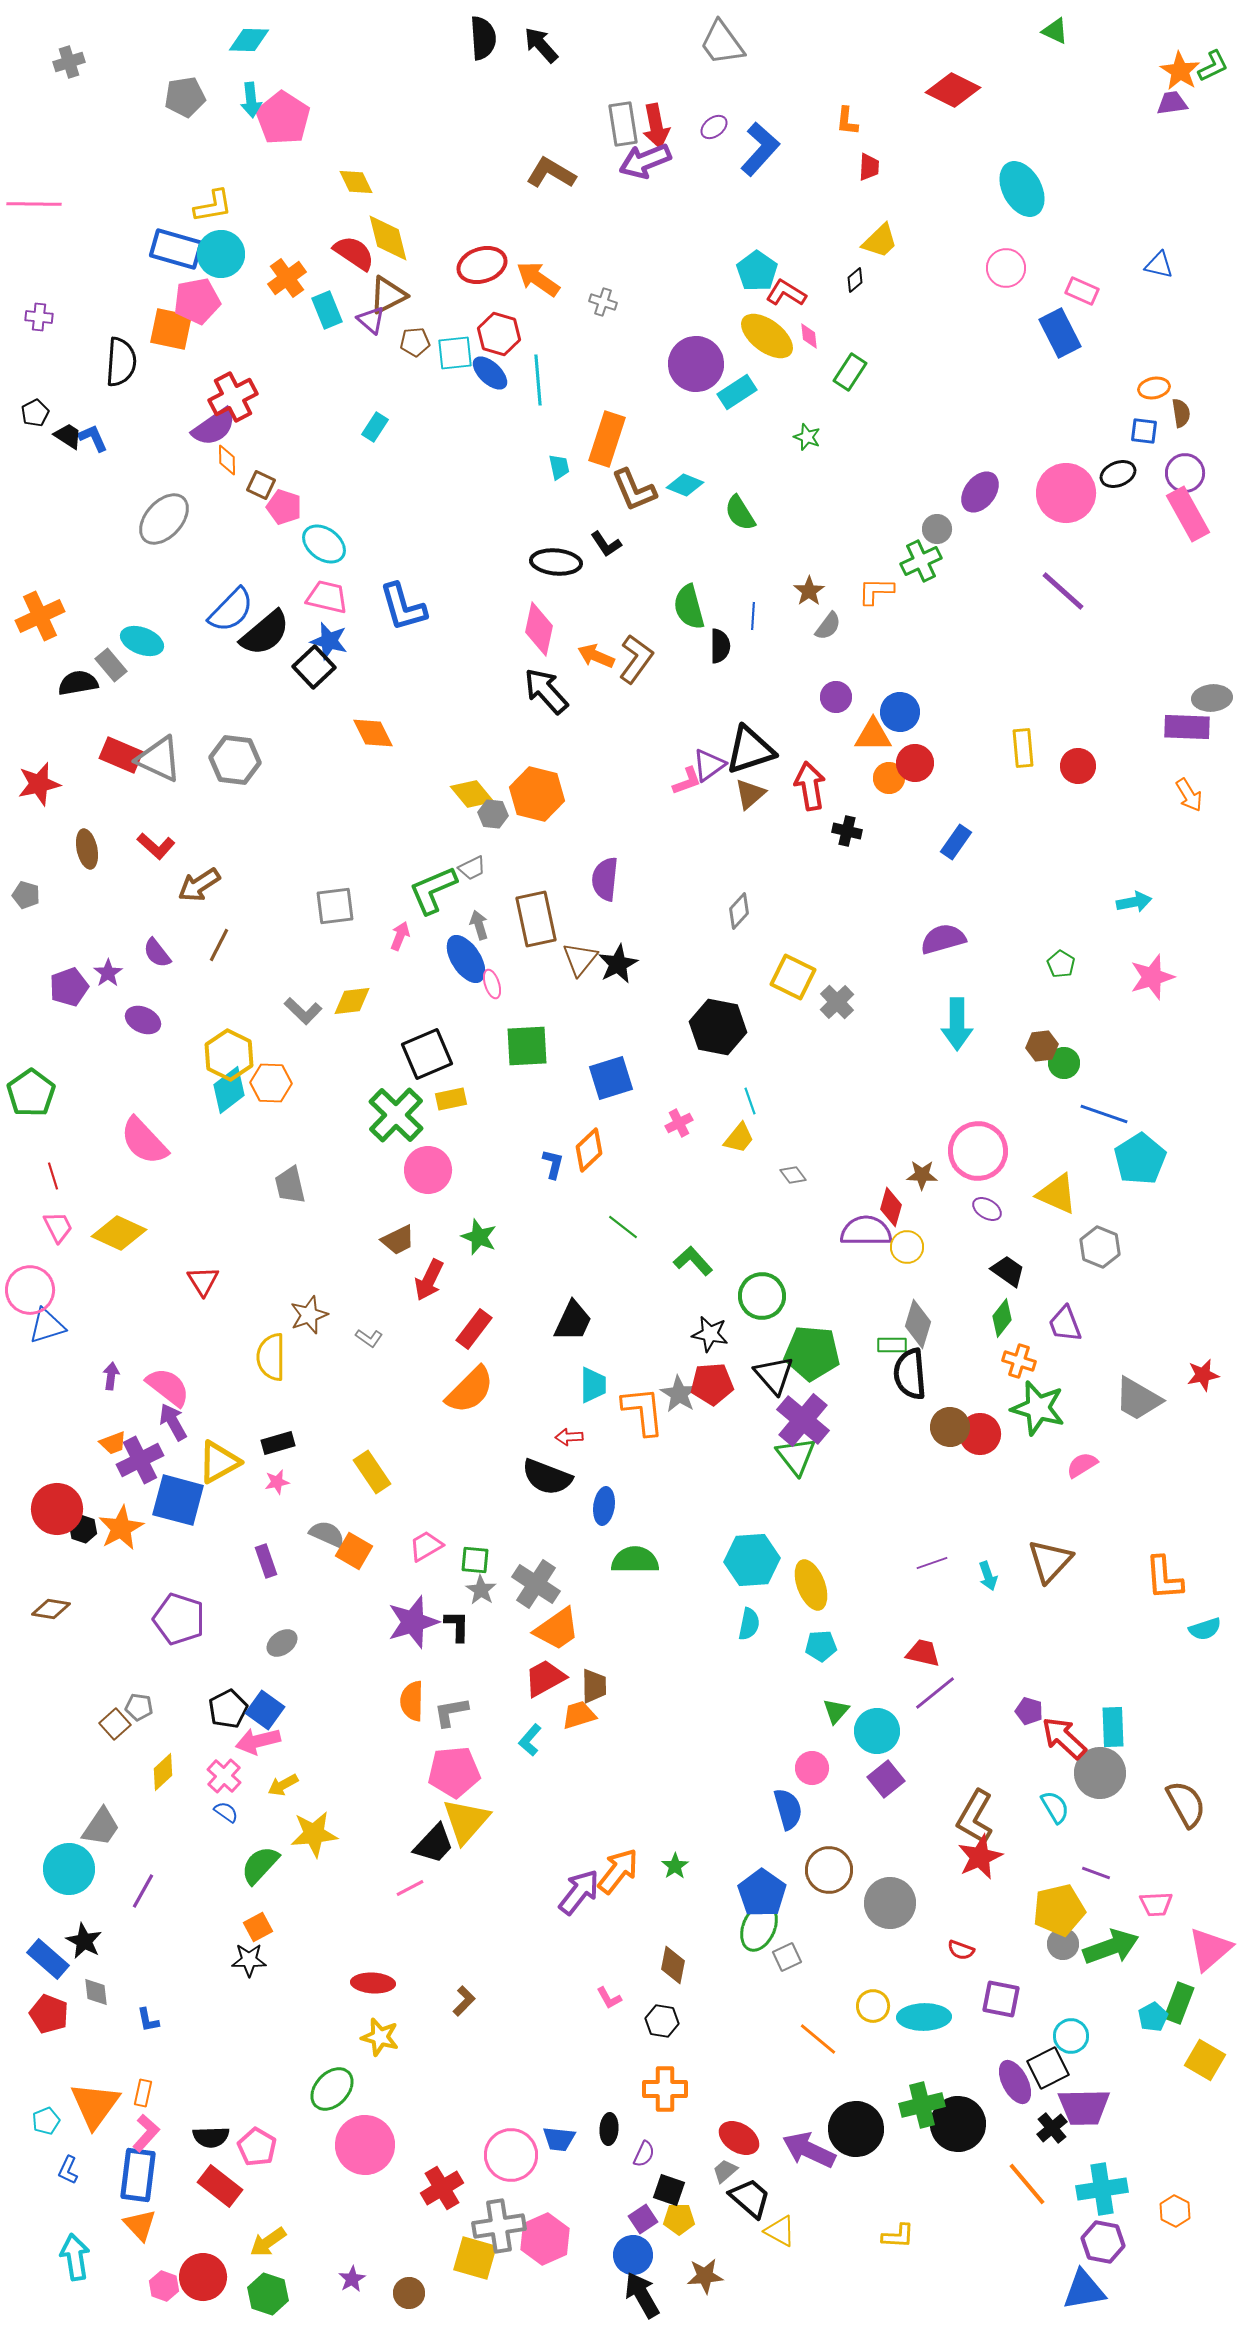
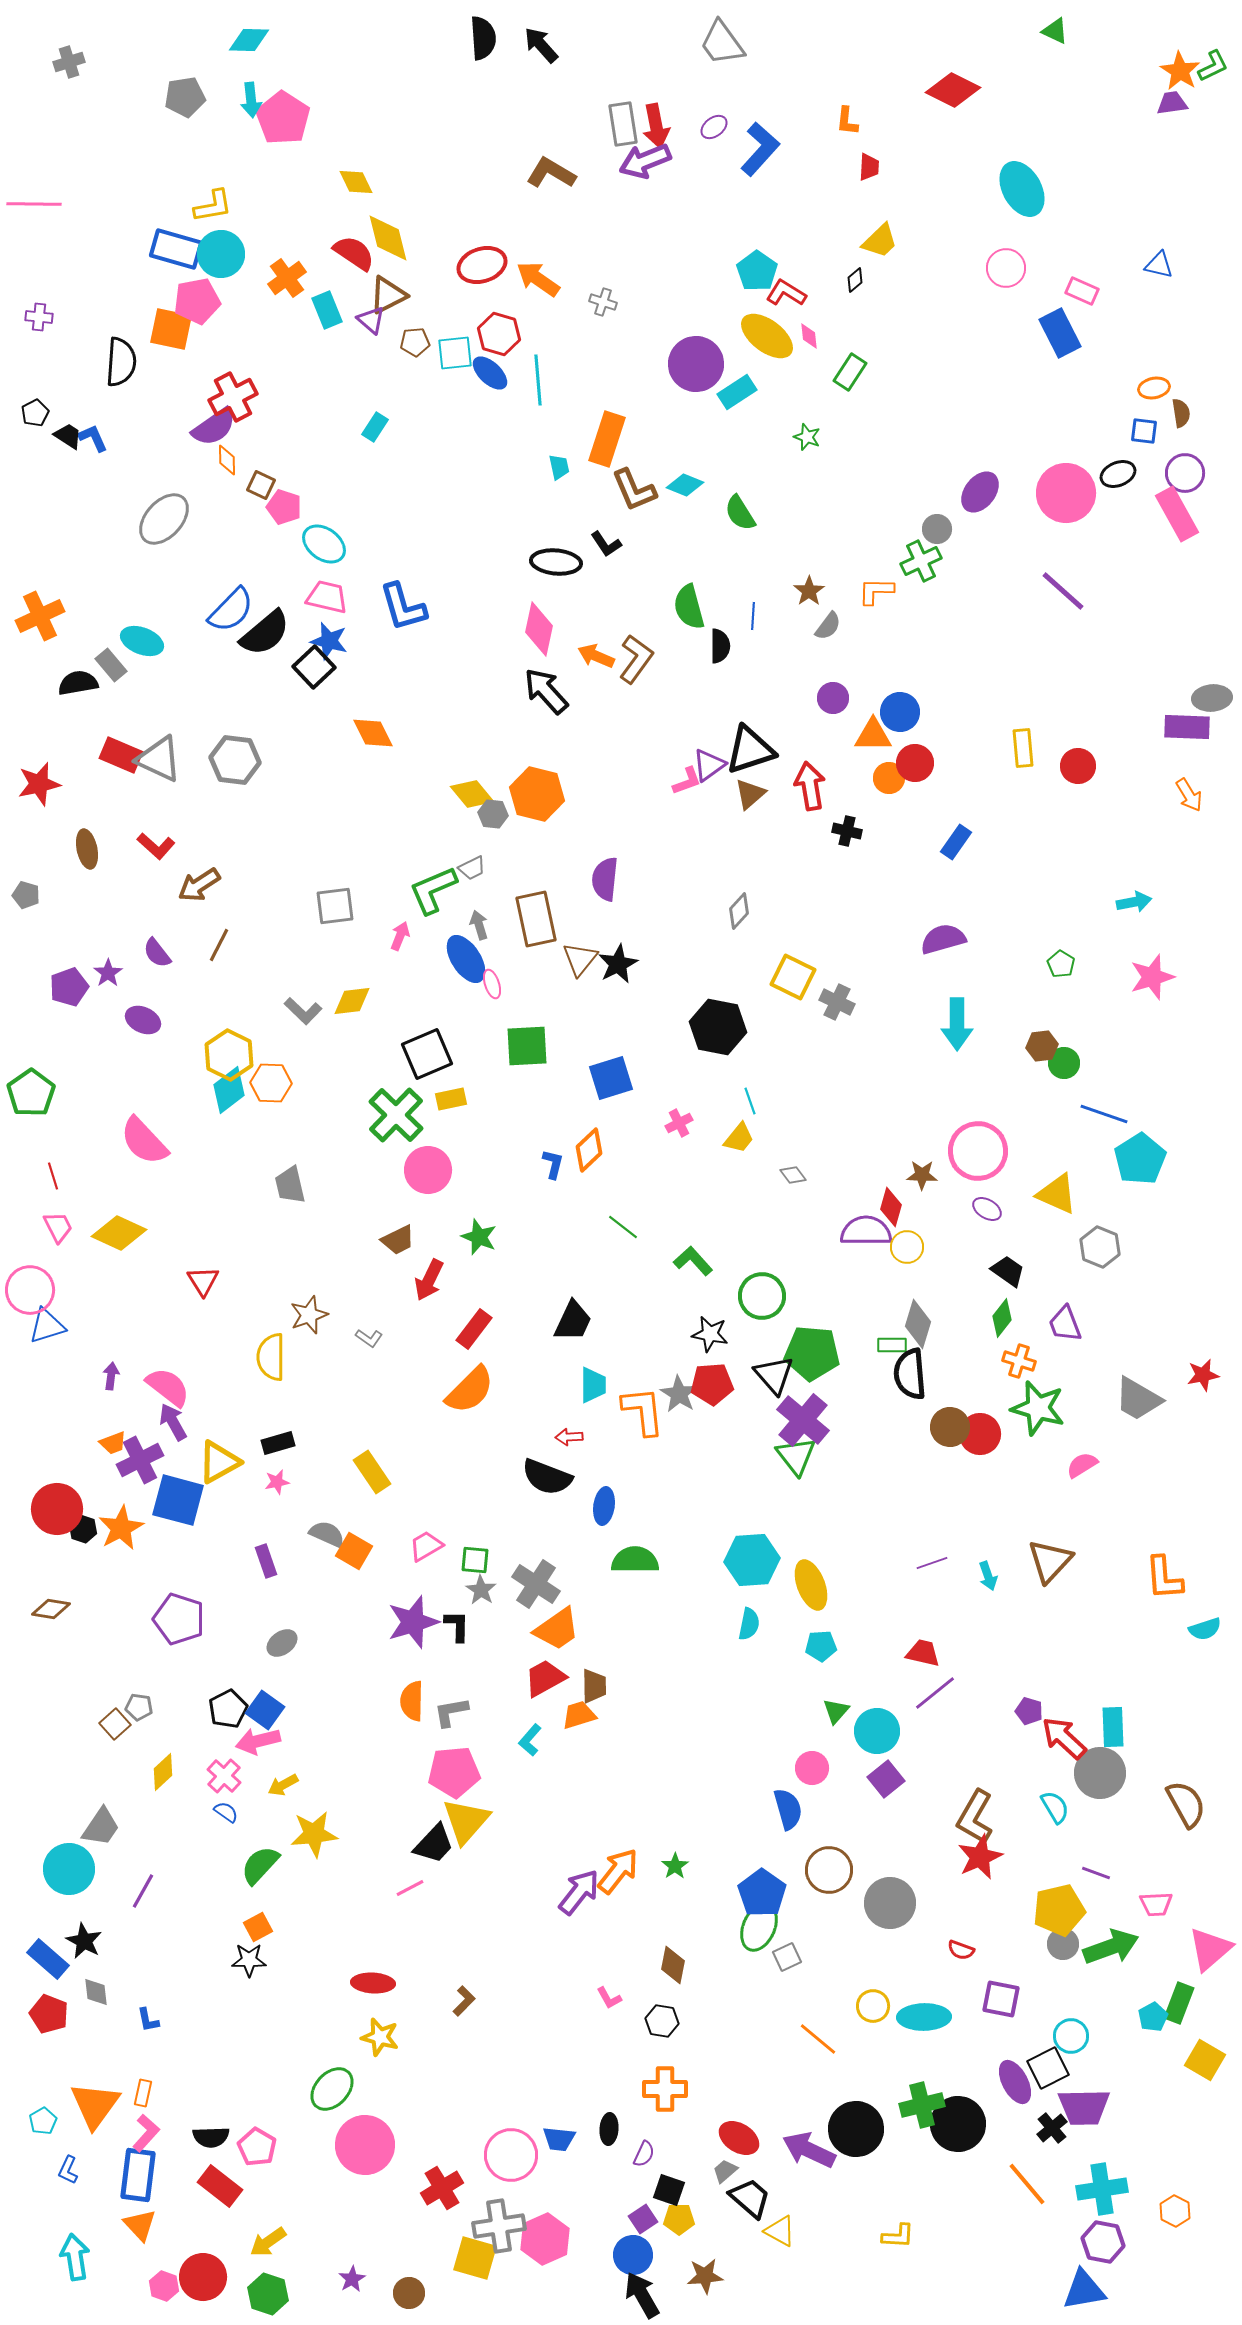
pink rectangle at (1188, 514): moved 11 px left
purple circle at (836, 697): moved 3 px left, 1 px down
gray cross at (837, 1002): rotated 20 degrees counterclockwise
cyan pentagon at (46, 2121): moved 3 px left; rotated 8 degrees counterclockwise
